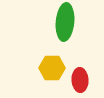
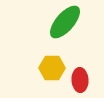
green ellipse: rotated 36 degrees clockwise
